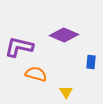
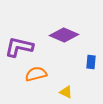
orange semicircle: rotated 30 degrees counterclockwise
yellow triangle: rotated 32 degrees counterclockwise
